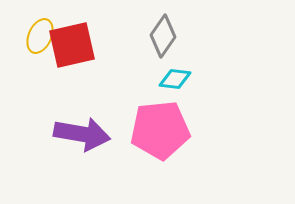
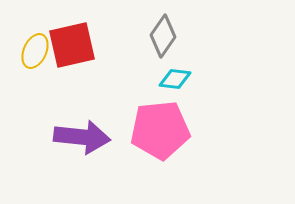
yellow ellipse: moved 5 px left, 15 px down
purple arrow: moved 3 px down; rotated 4 degrees counterclockwise
